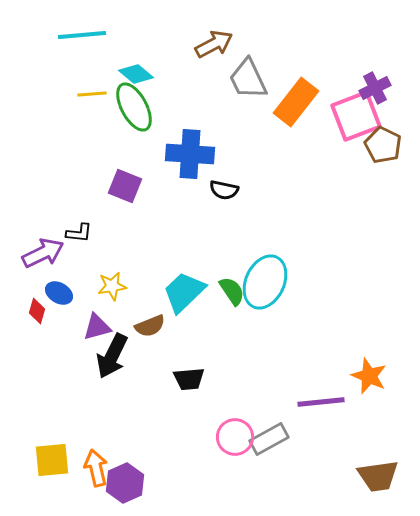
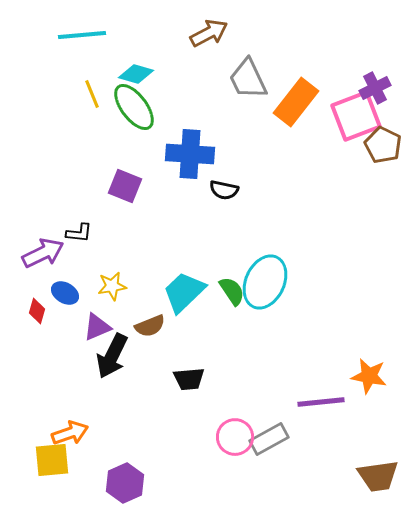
brown arrow: moved 5 px left, 11 px up
cyan diamond: rotated 24 degrees counterclockwise
yellow line: rotated 72 degrees clockwise
green ellipse: rotated 9 degrees counterclockwise
blue ellipse: moved 6 px right
purple triangle: rotated 8 degrees counterclockwise
orange star: rotated 12 degrees counterclockwise
orange arrow: moved 26 px left, 35 px up; rotated 84 degrees clockwise
